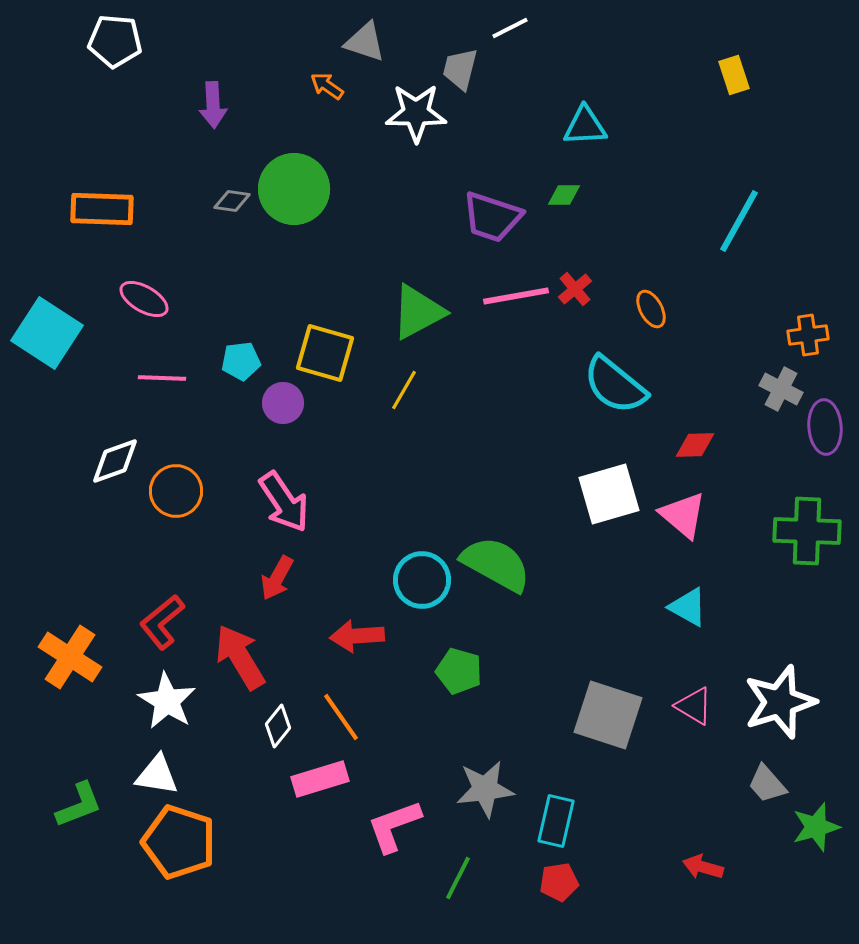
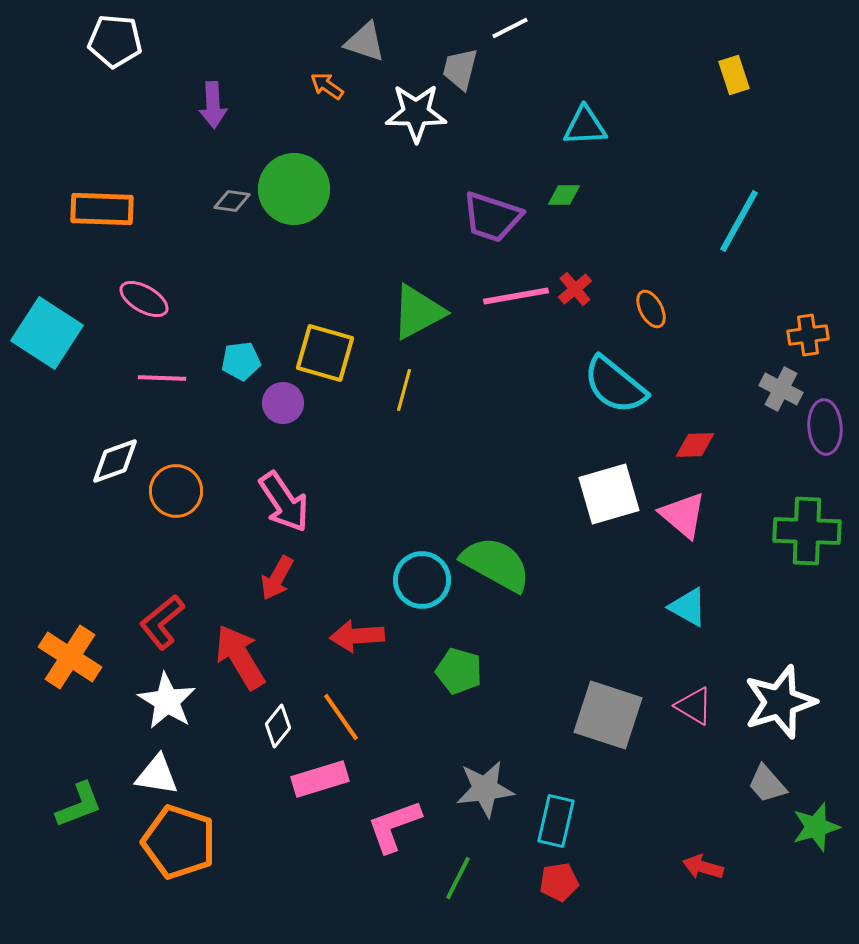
yellow line at (404, 390): rotated 15 degrees counterclockwise
